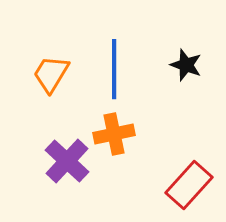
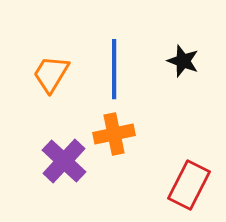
black star: moved 3 px left, 4 px up
purple cross: moved 3 px left
red rectangle: rotated 15 degrees counterclockwise
